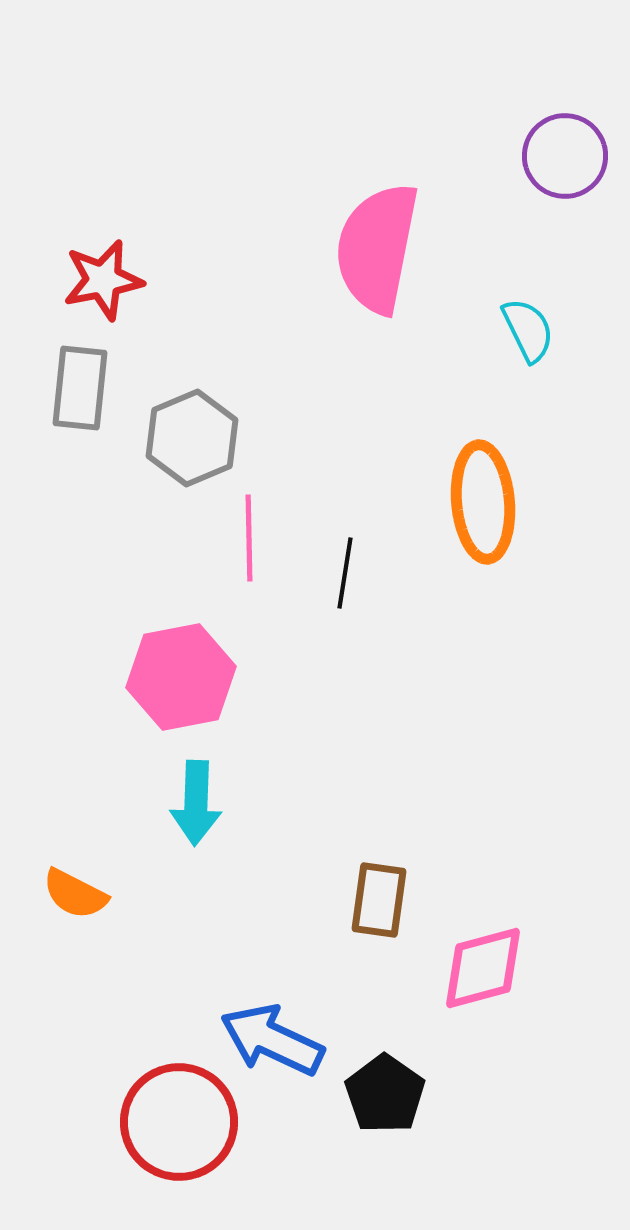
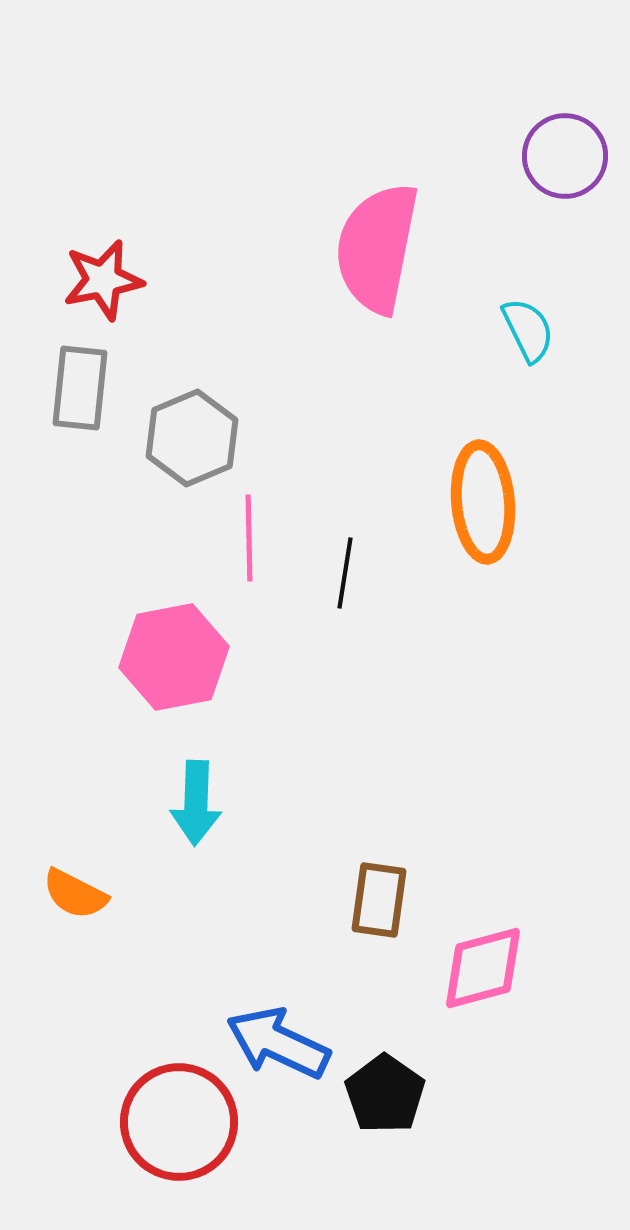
pink hexagon: moved 7 px left, 20 px up
blue arrow: moved 6 px right, 3 px down
